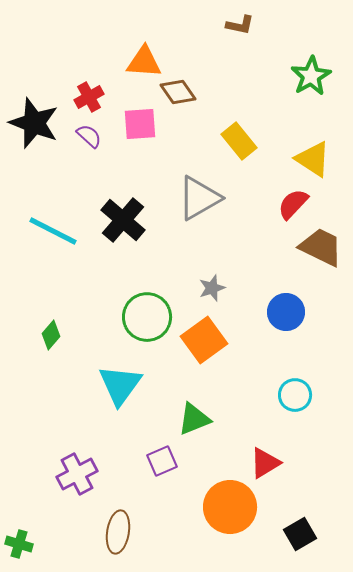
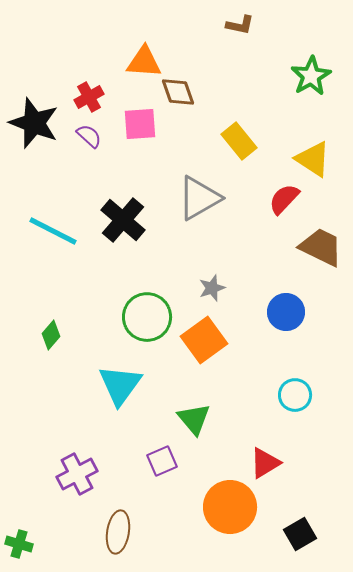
brown diamond: rotated 15 degrees clockwise
red semicircle: moved 9 px left, 5 px up
green triangle: rotated 48 degrees counterclockwise
